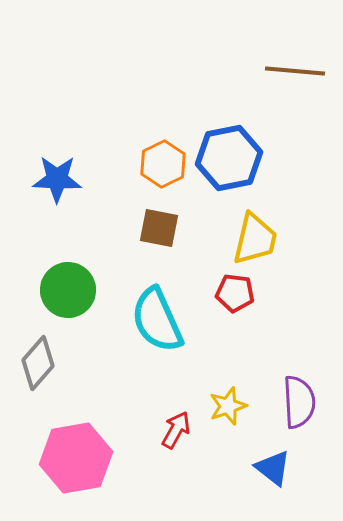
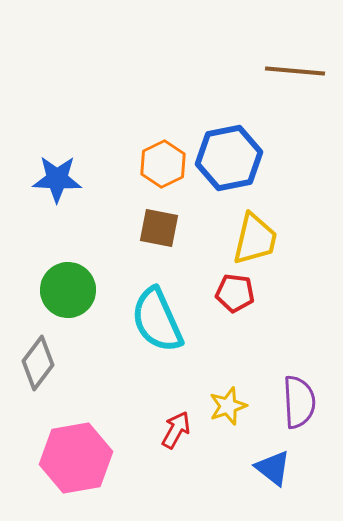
gray diamond: rotated 4 degrees counterclockwise
